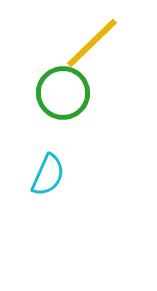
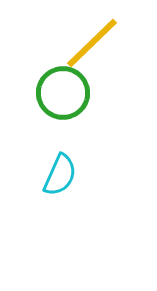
cyan semicircle: moved 12 px right
